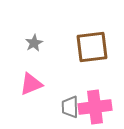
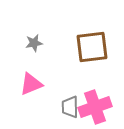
gray star: rotated 18 degrees clockwise
pink cross: rotated 12 degrees counterclockwise
